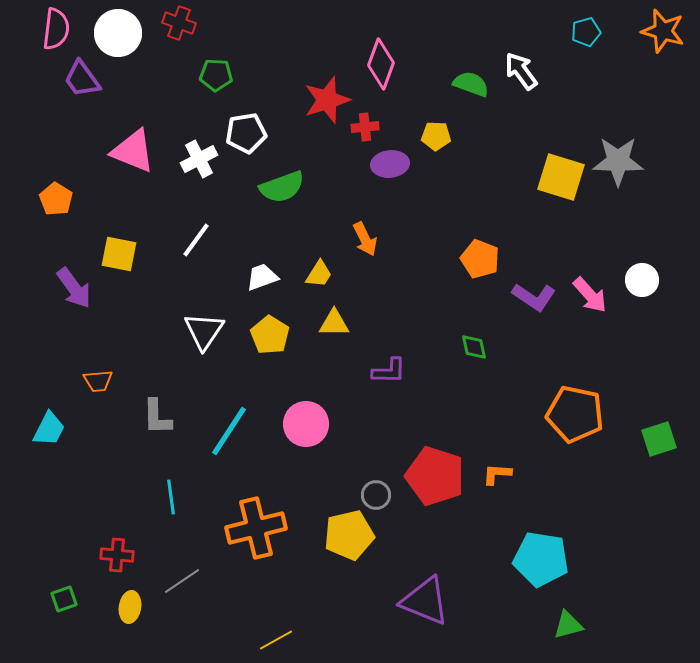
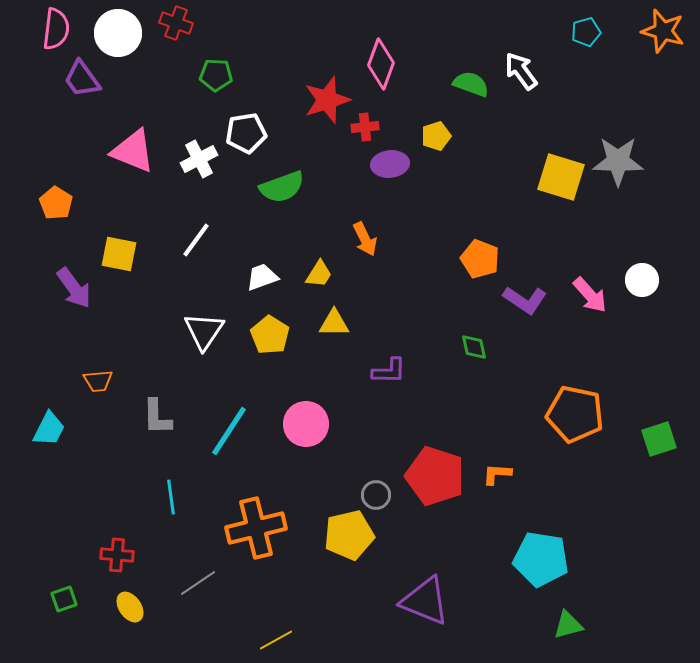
red cross at (179, 23): moved 3 px left
yellow pentagon at (436, 136): rotated 20 degrees counterclockwise
orange pentagon at (56, 199): moved 4 px down
purple L-shape at (534, 297): moved 9 px left, 3 px down
gray line at (182, 581): moved 16 px right, 2 px down
yellow ellipse at (130, 607): rotated 44 degrees counterclockwise
